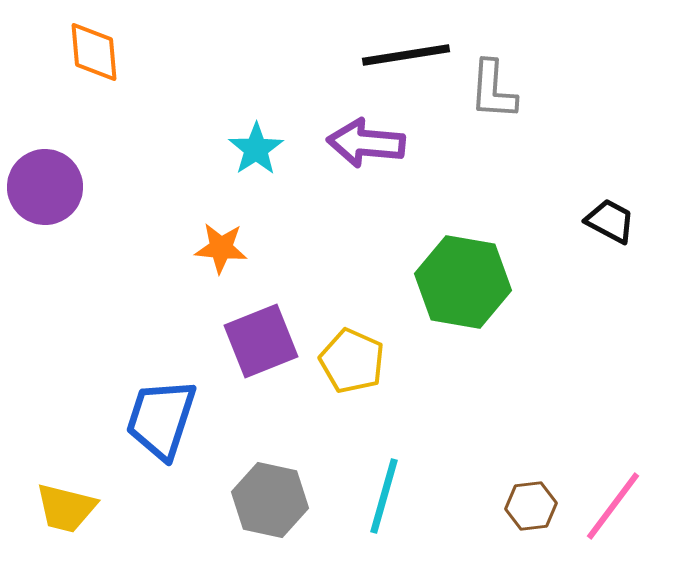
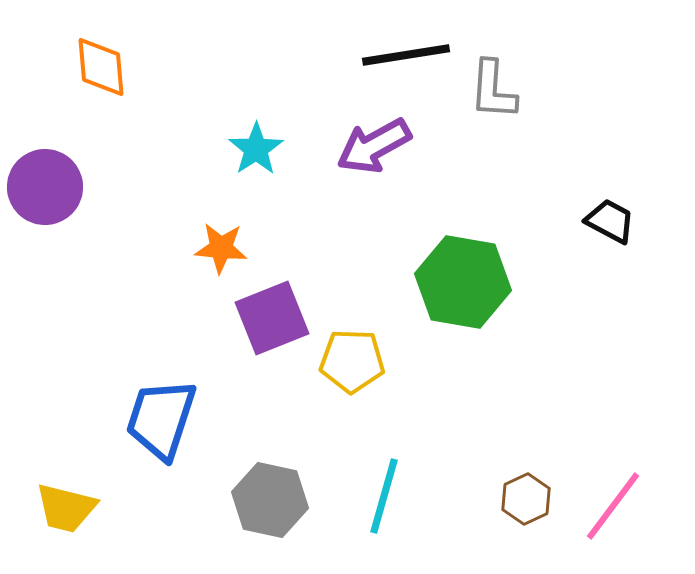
orange diamond: moved 7 px right, 15 px down
purple arrow: moved 8 px right, 3 px down; rotated 34 degrees counterclockwise
purple square: moved 11 px right, 23 px up
yellow pentagon: rotated 22 degrees counterclockwise
brown hexagon: moved 5 px left, 7 px up; rotated 18 degrees counterclockwise
